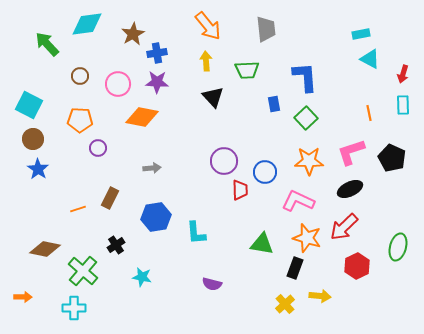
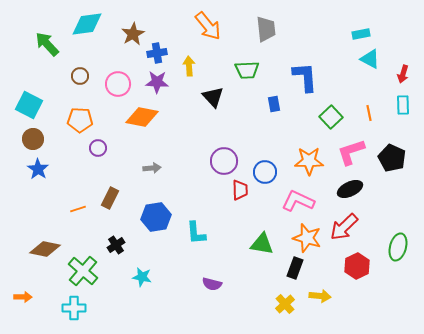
yellow arrow at (206, 61): moved 17 px left, 5 px down
green square at (306, 118): moved 25 px right, 1 px up
